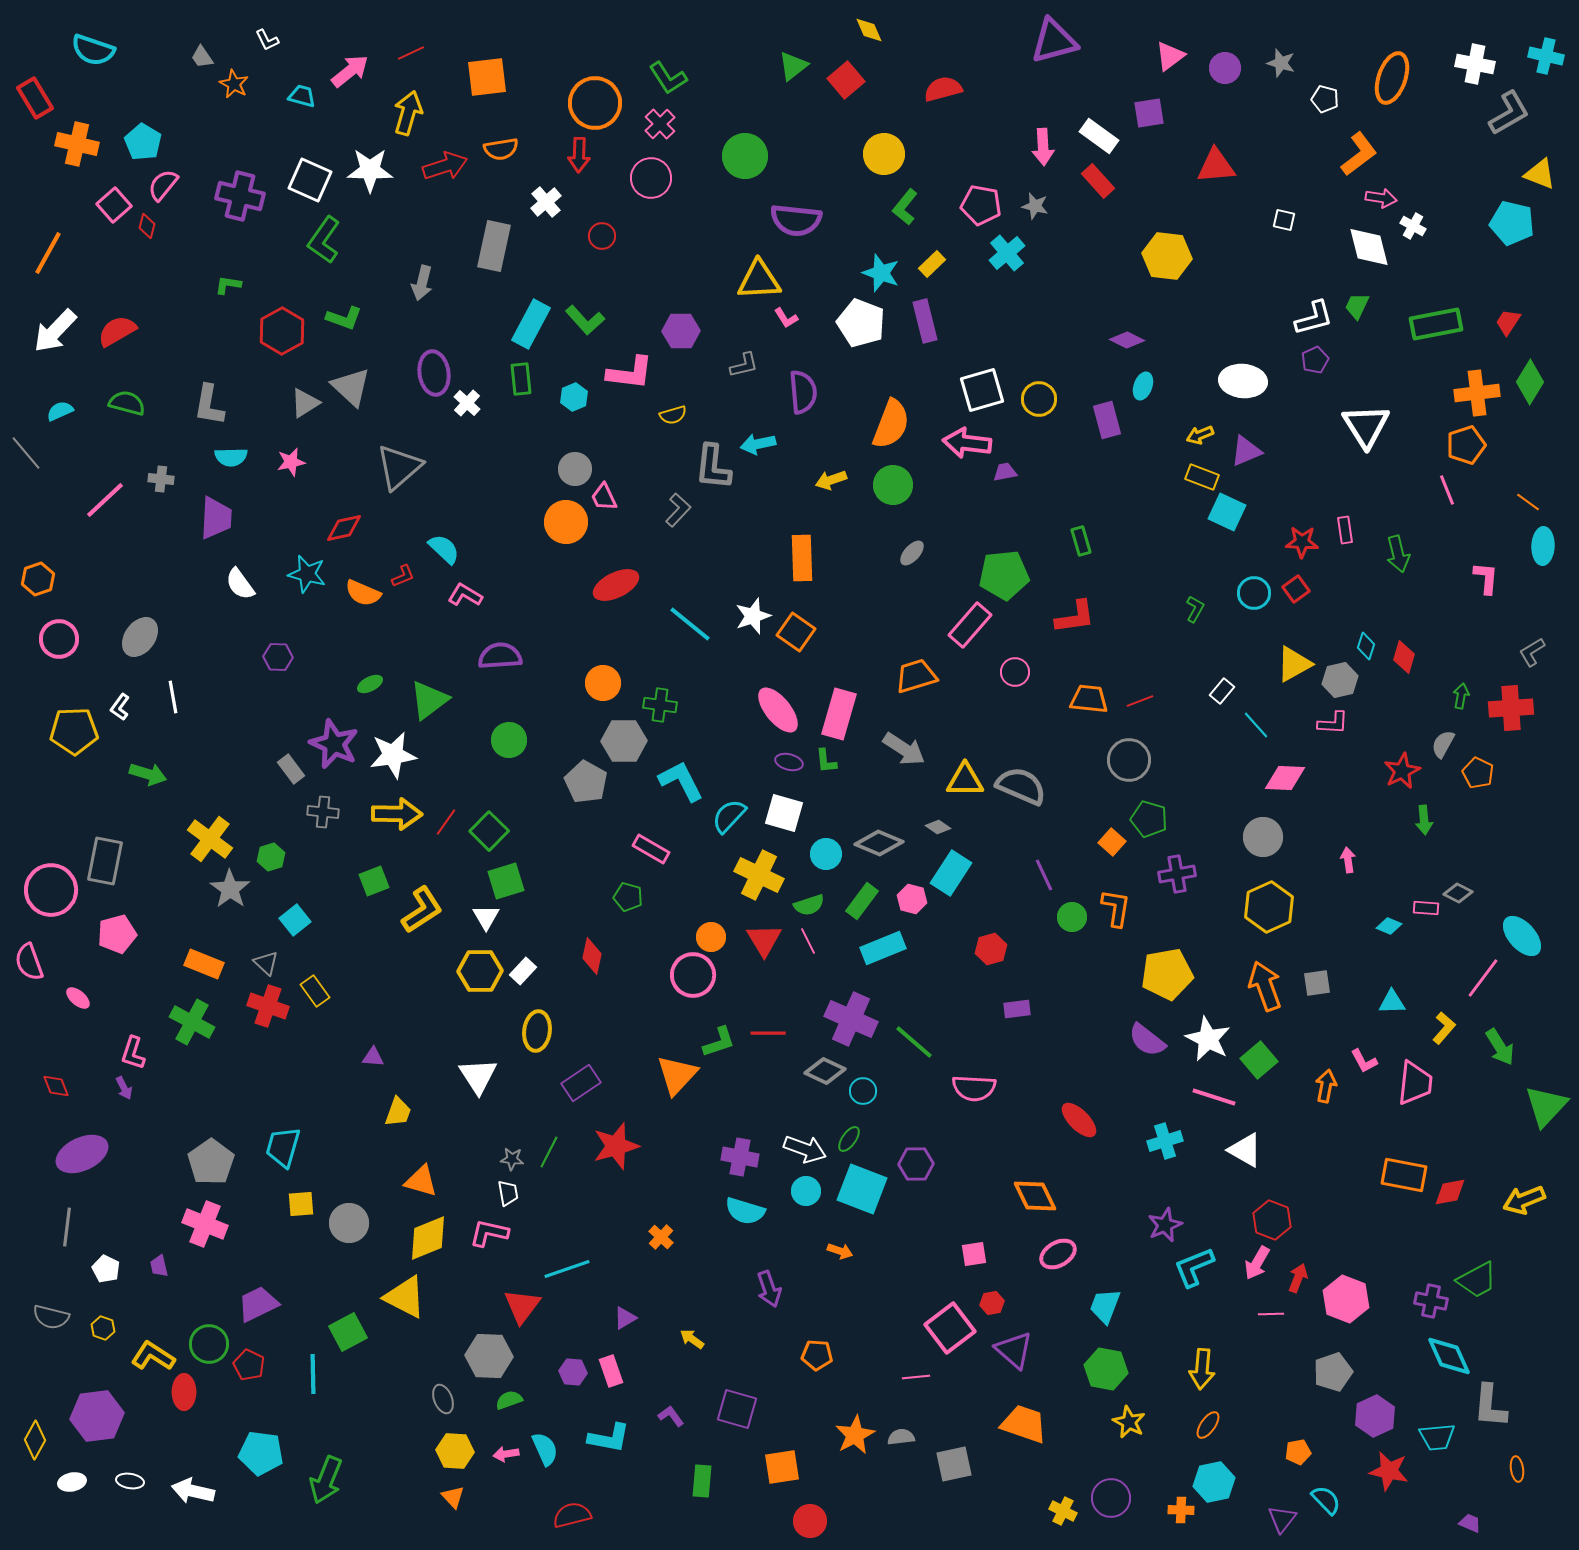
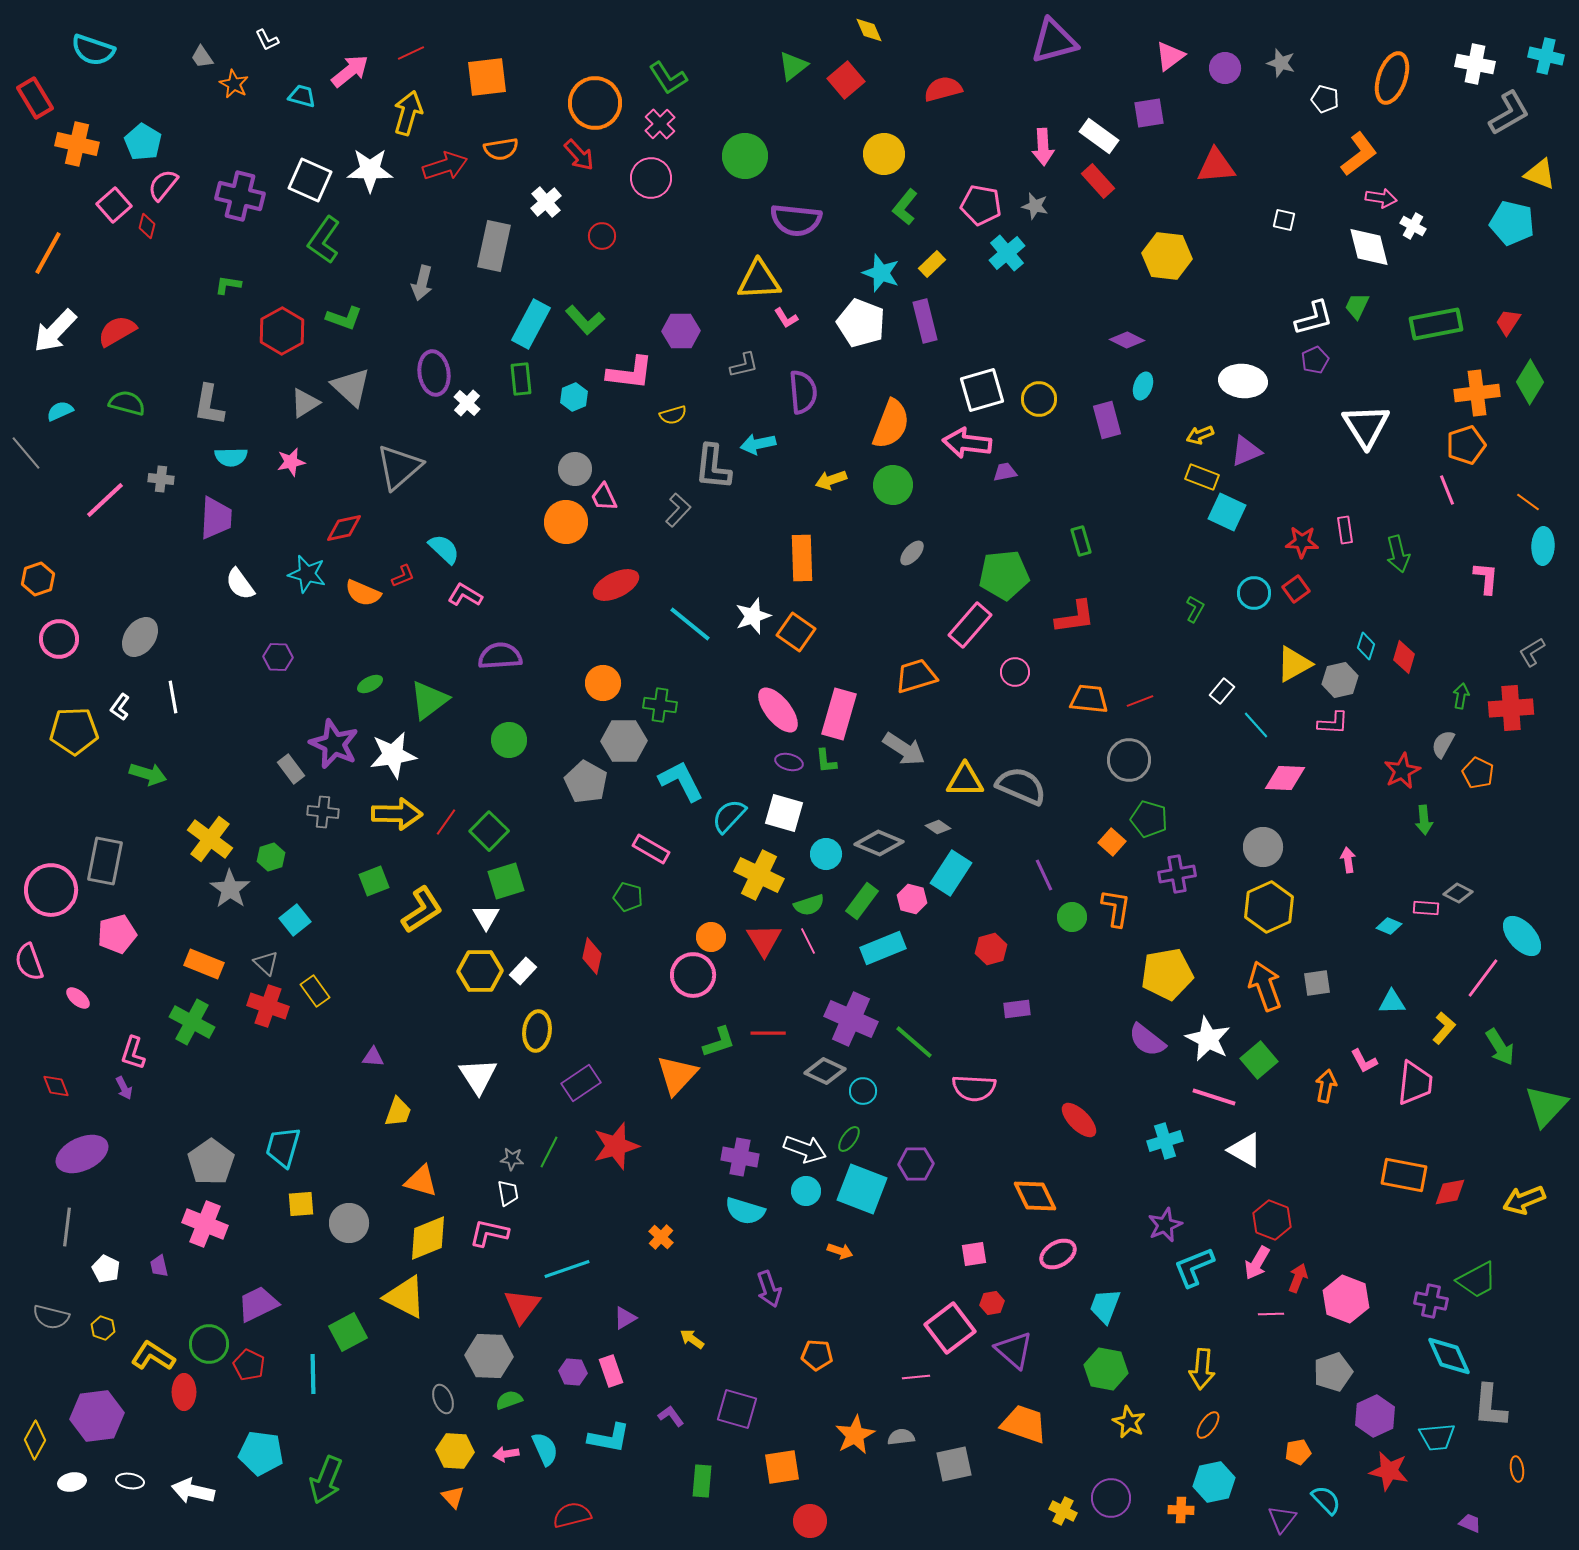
red arrow at (579, 155): rotated 44 degrees counterclockwise
gray circle at (1263, 837): moved 10 px down
